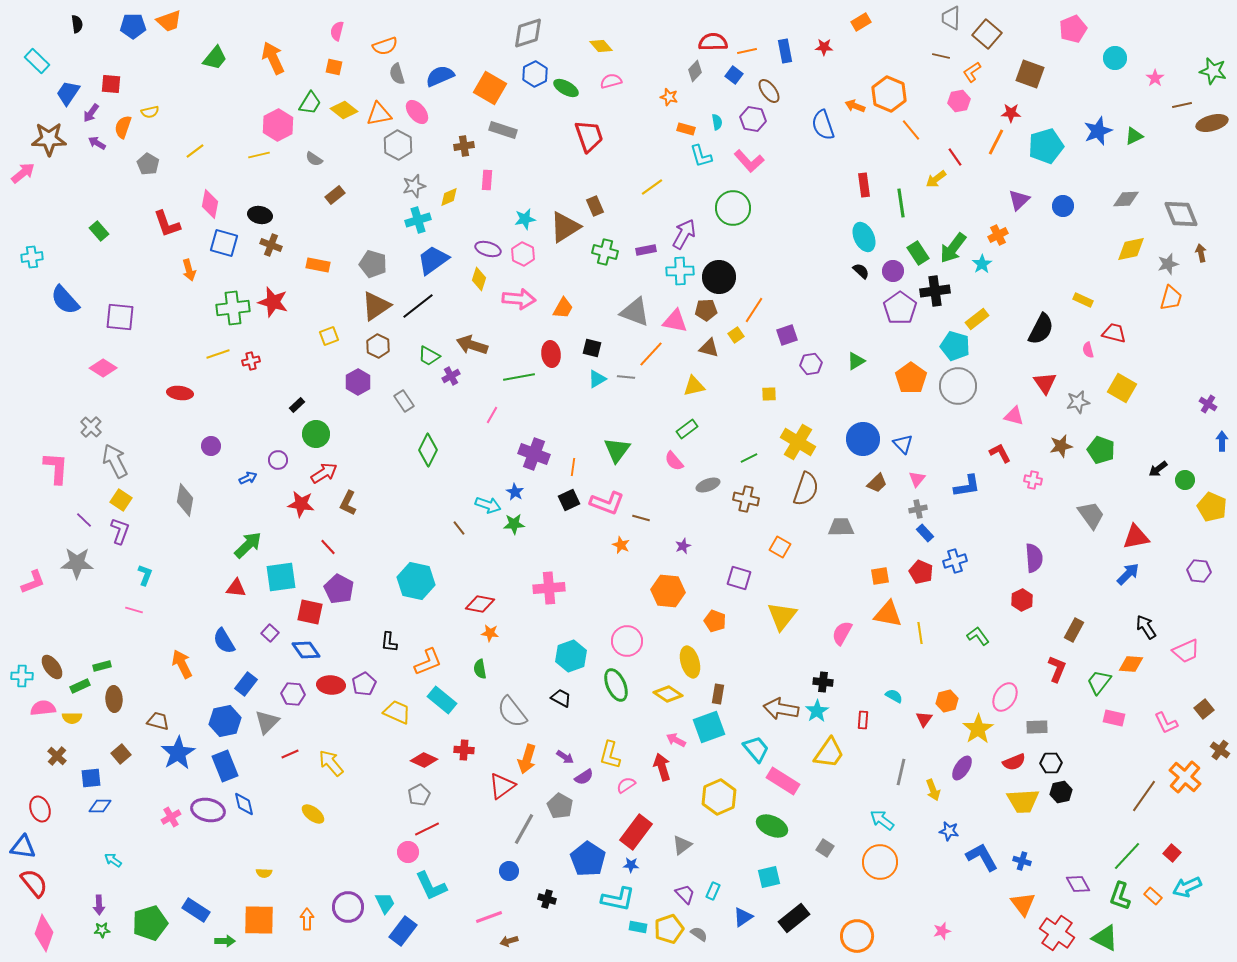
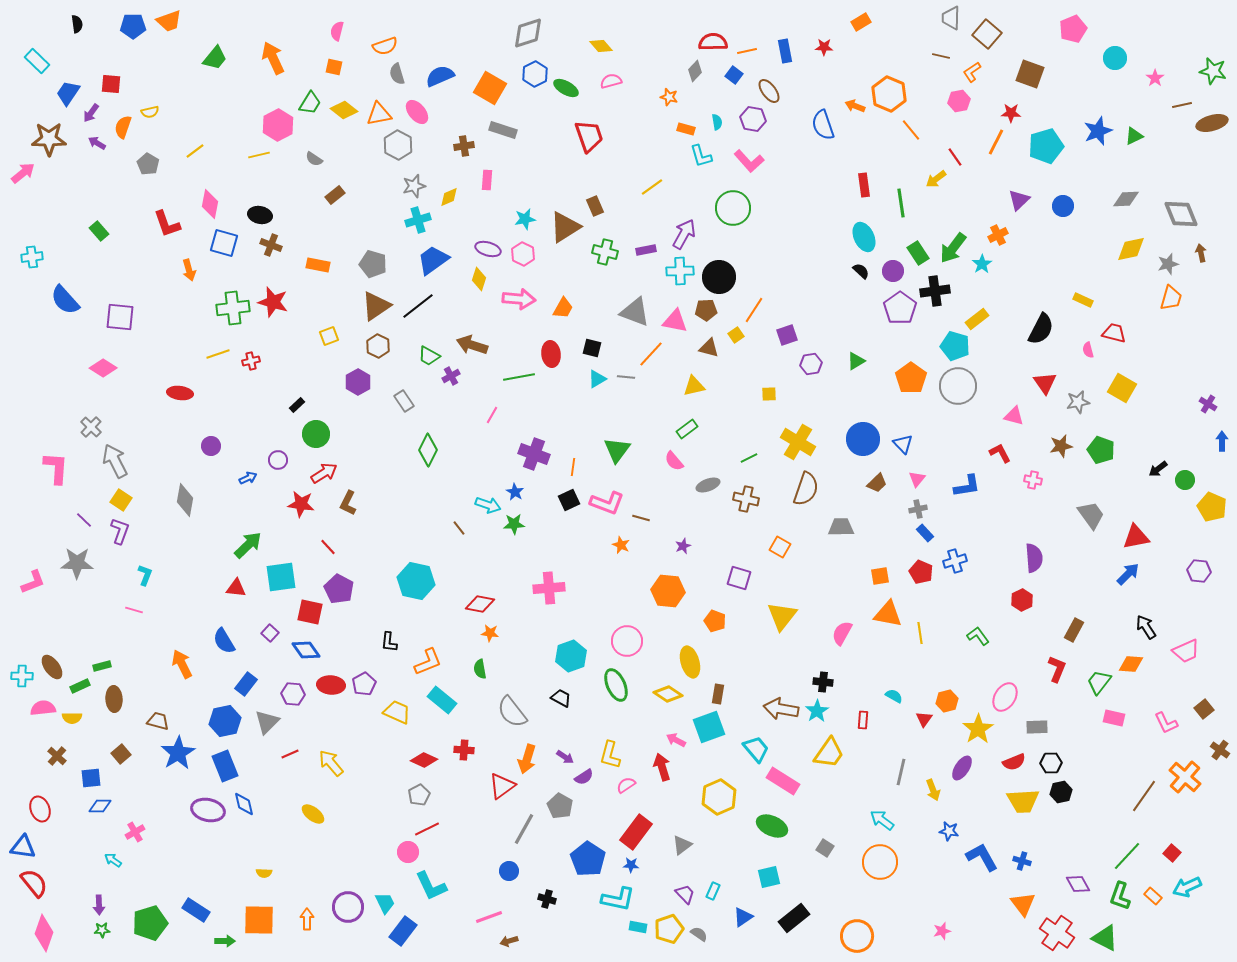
pink cross at (171, 817): moved 36 px left, 15 px down
